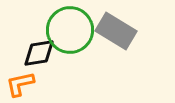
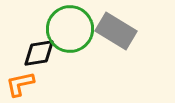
green circle: moved 1 px up
